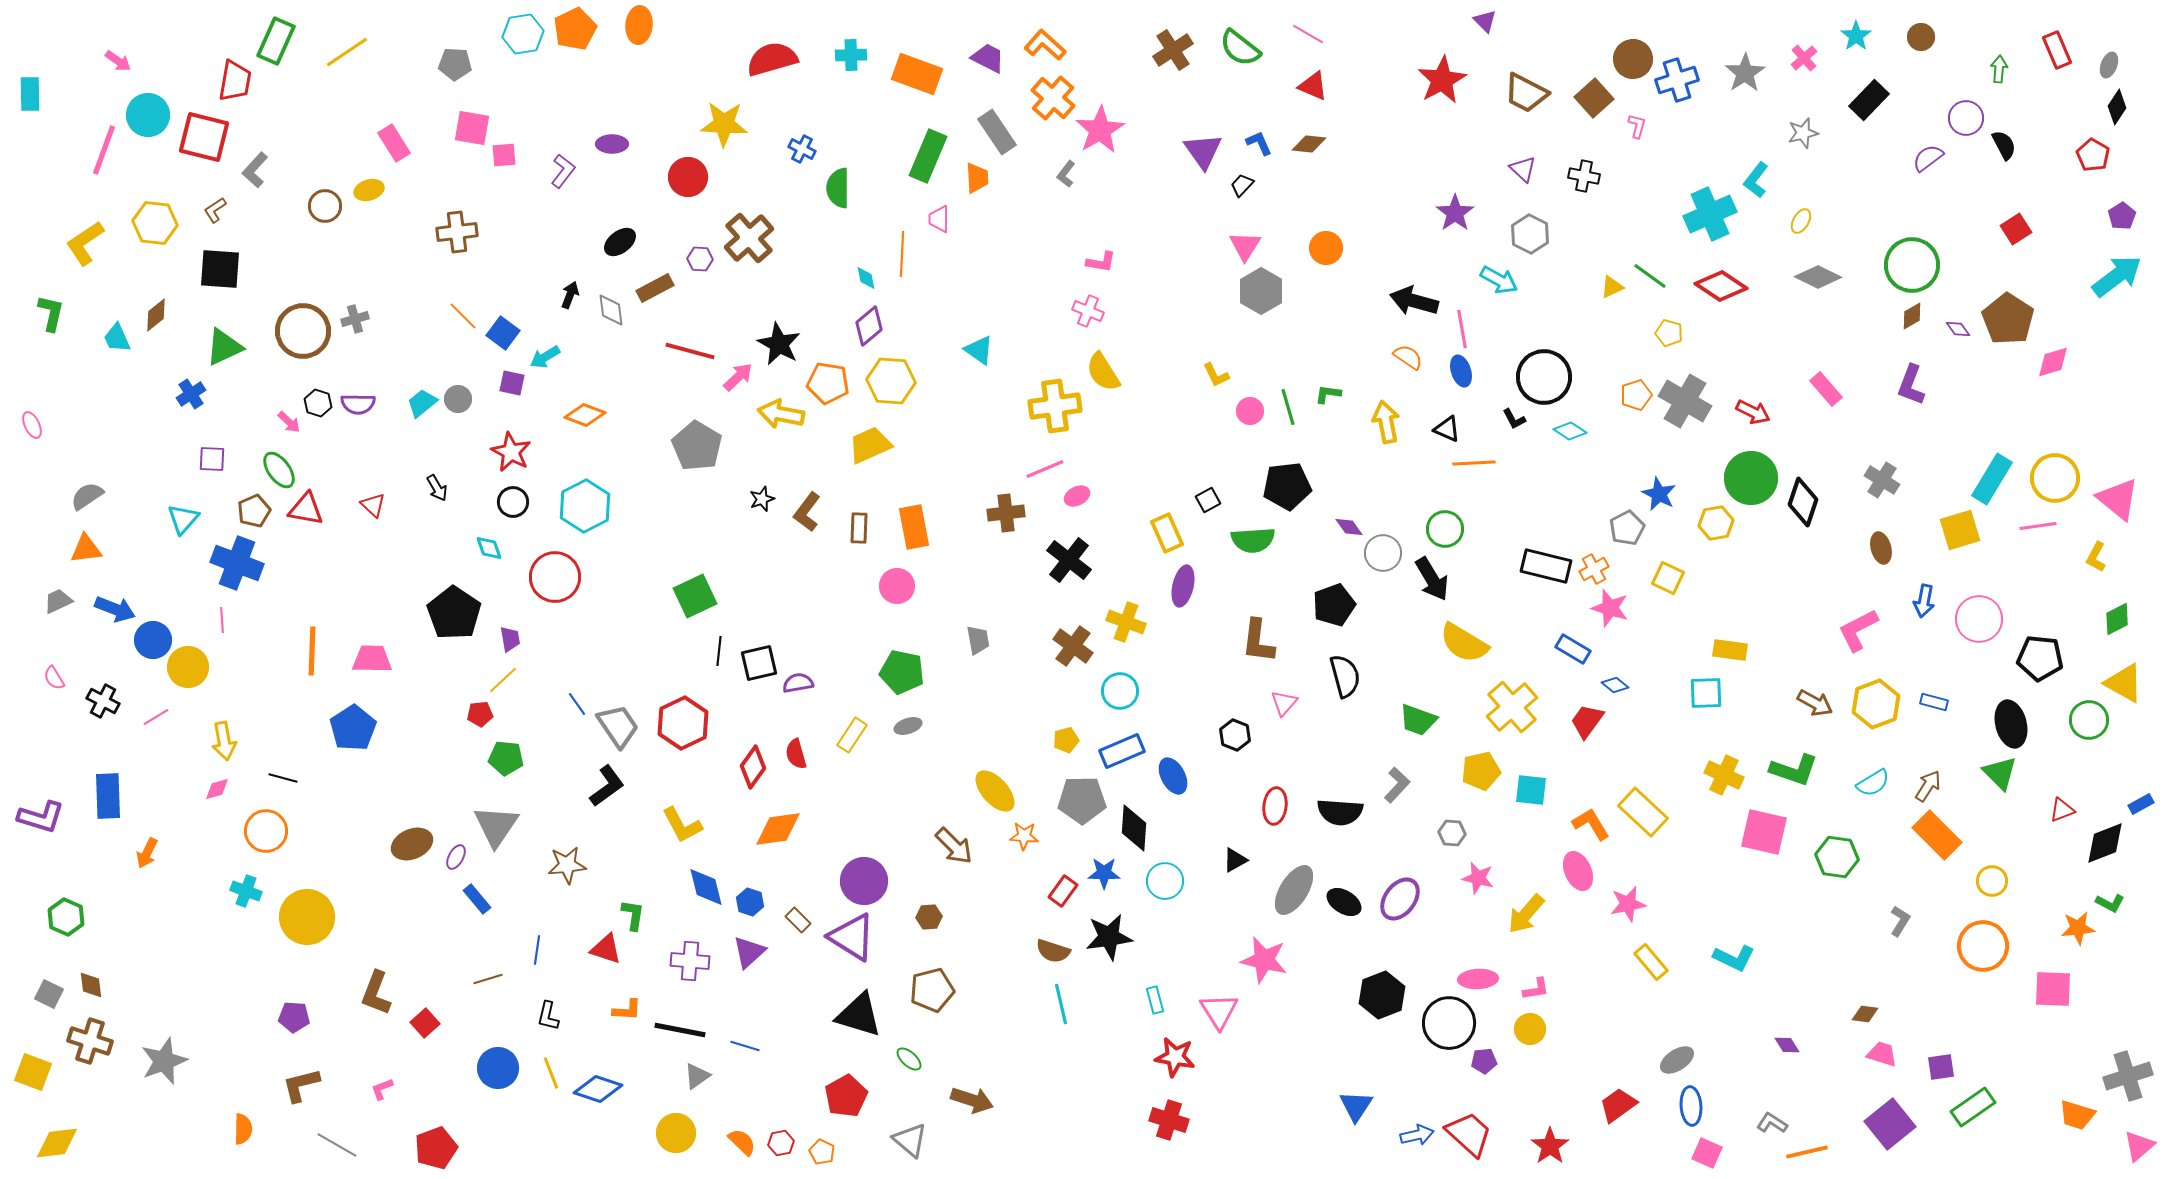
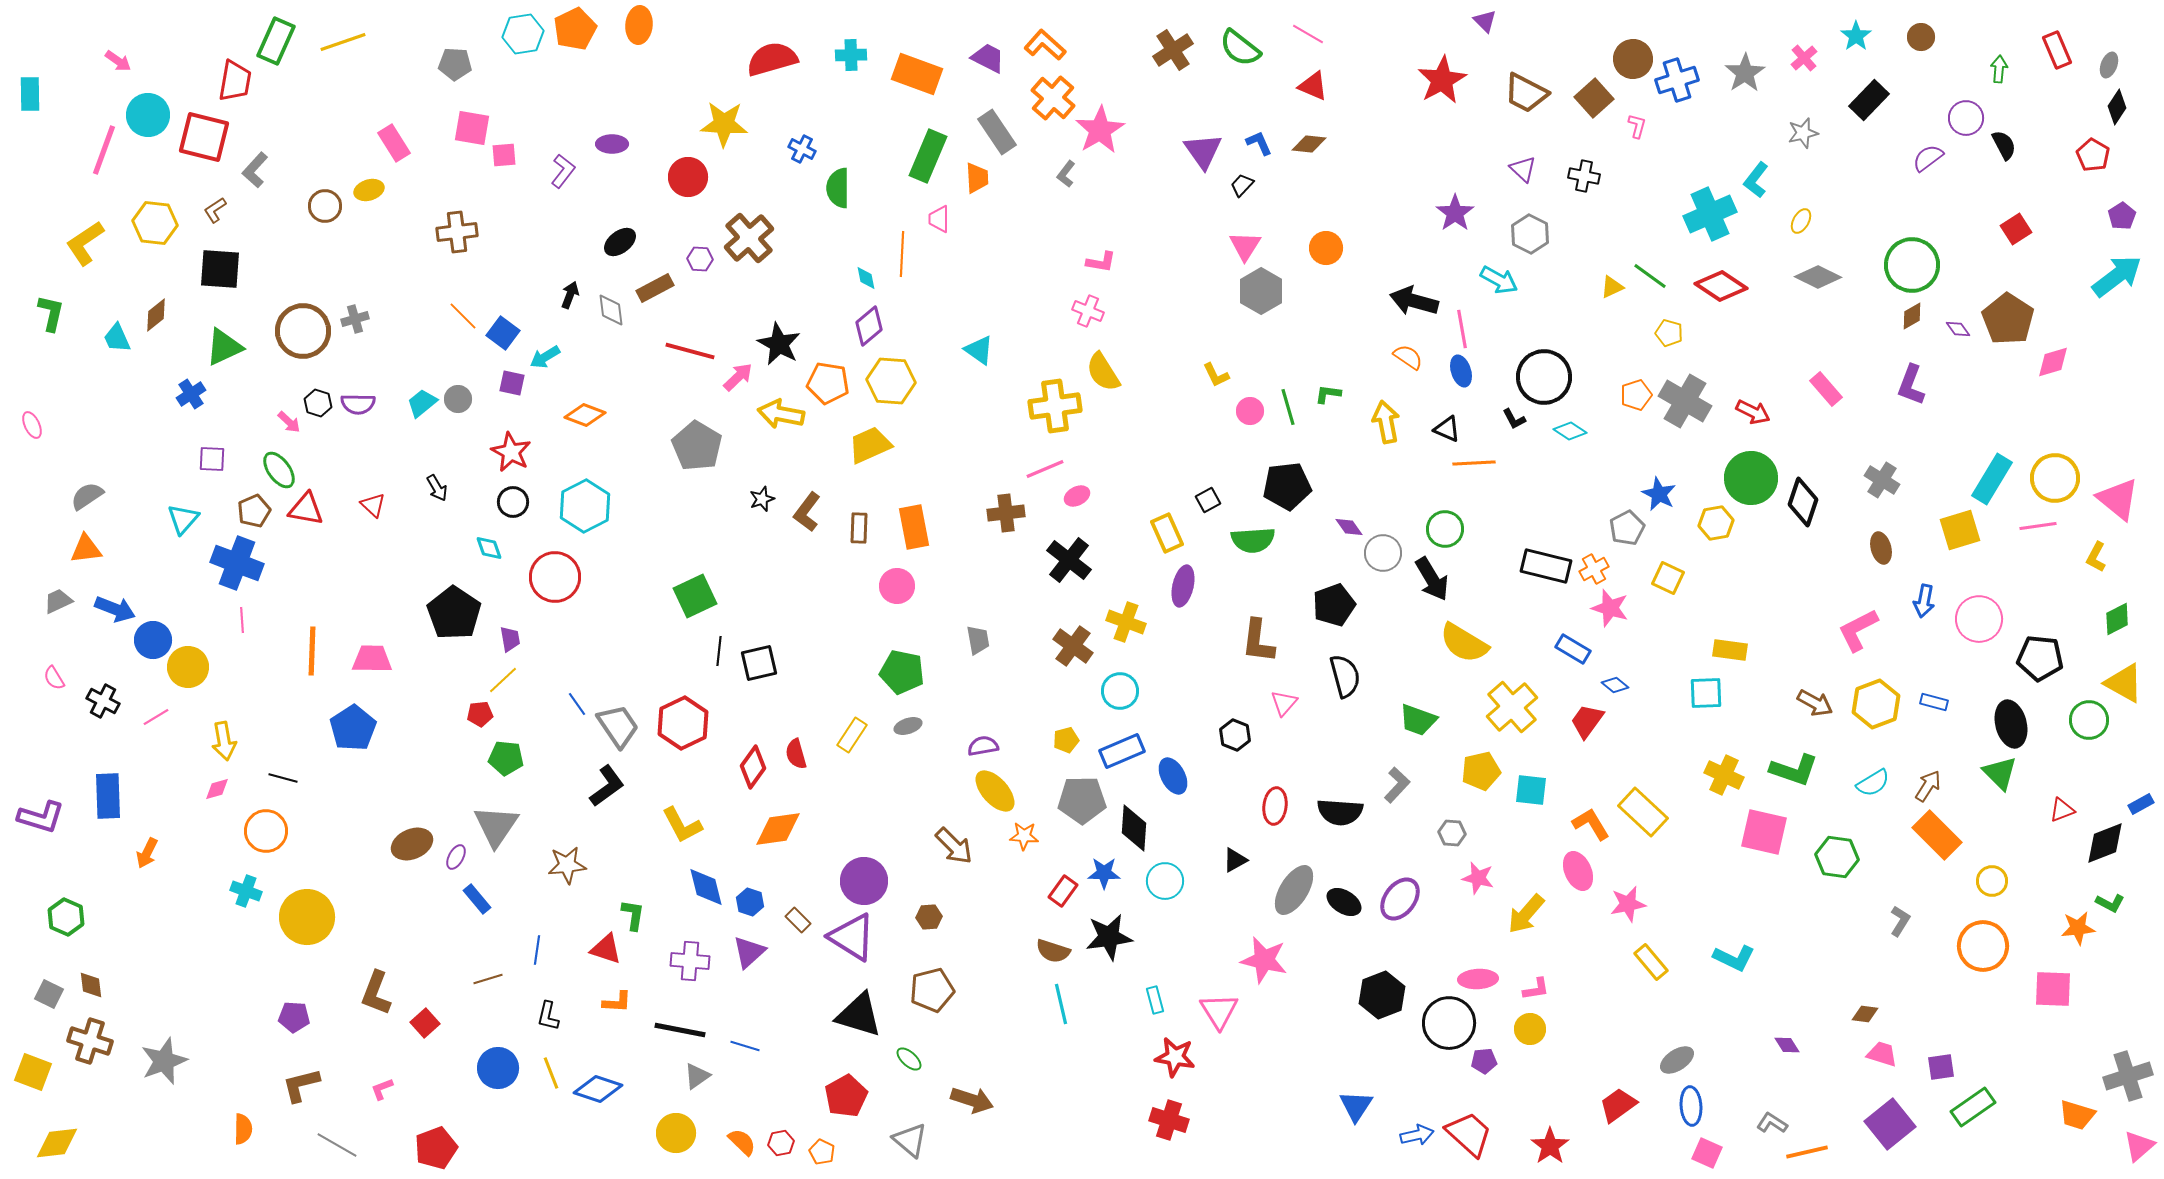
yellow line at (347, 52): moved 4 px left, 10 px up; rotated 15 degrees clockwise
pink line at (222, 620): moved 20 px right
purple semicircle at (798, 683): moved 185 px right, 63 px down
orange L-shape at (627, 1010): moved 10 px left, 8 px up
